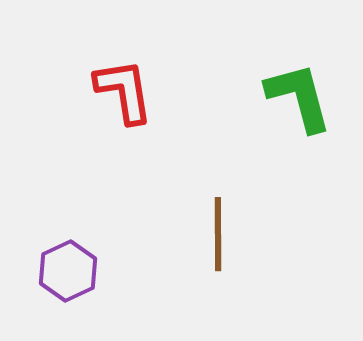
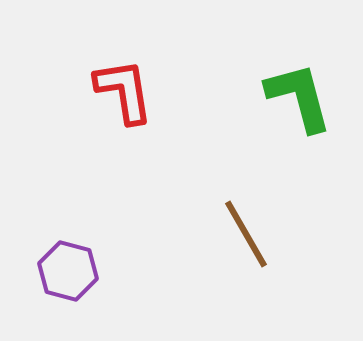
brown line: moved 28 px right; rotated 30 degrees counterclockwise
purple hexagon: rotated 20 degrees counterclockwise
